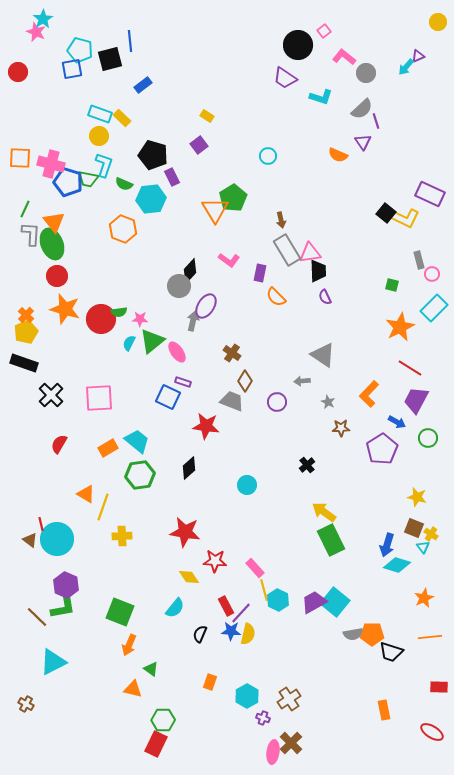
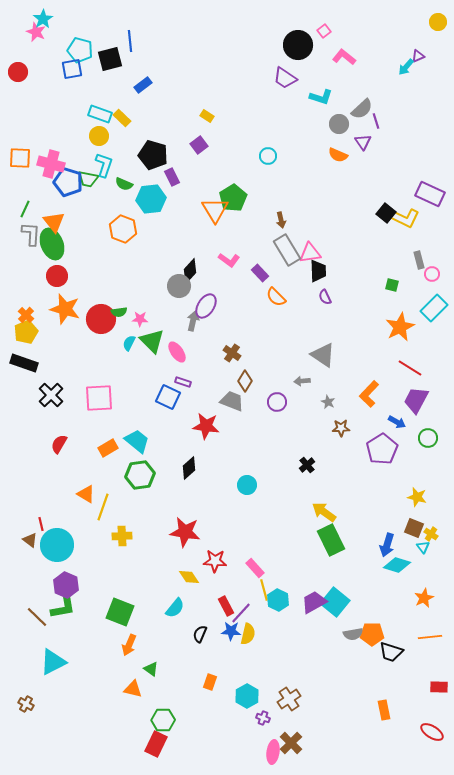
gray circle at (366, 73): moved 27 px left, 51 px down
purple rectangle at (260, 273): rotated 54 degrees counterclockwise
green triangle at (152, 341): rotated 36 degrees counterclockwise
cyan circle at (57, 539): moved 6 px down
